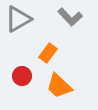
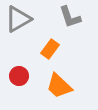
gray L-shape: rotated 25 degrees clockwise
orange rectangle: moved 2 px right, 4 px up
red circle: moved 3 px left
